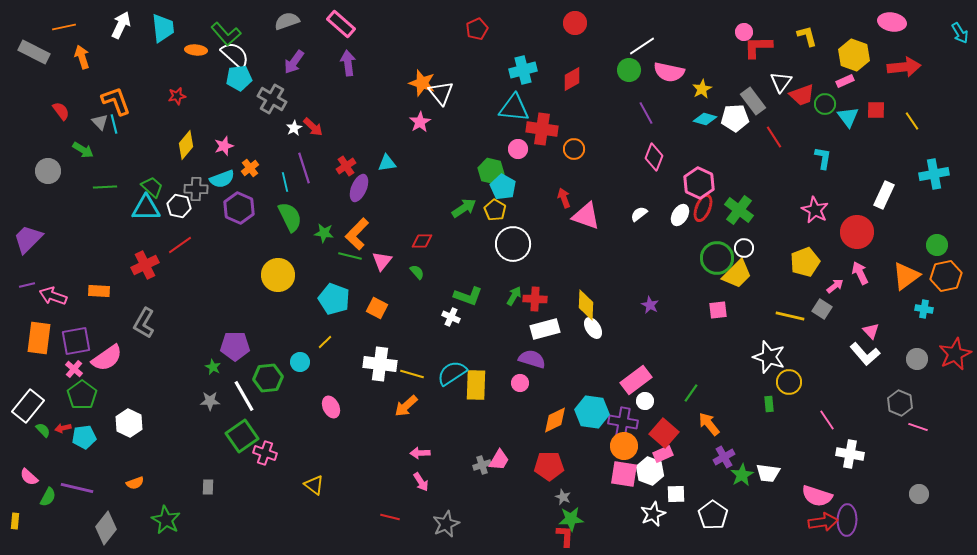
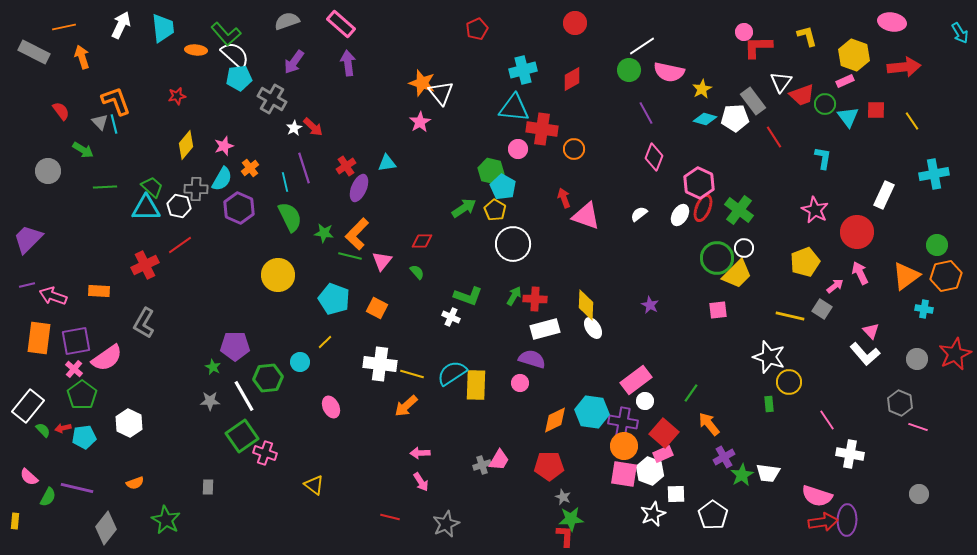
cyan semicircle at (222, 179): rotated 40 degrees counterclockwise
